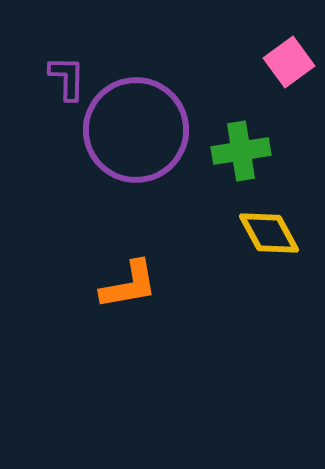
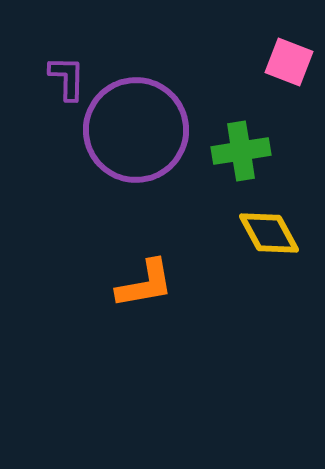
pink square: rotated 33 degrees counterclockwise
orange L-shape: moved 16 px right, 1 px up
